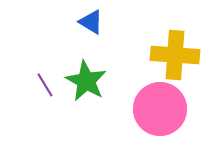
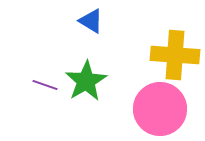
blue triangle: moved 1 px up
green star: rotated 12 degrees clockwise
purple line: rotated 40 degrees counterclockwise
